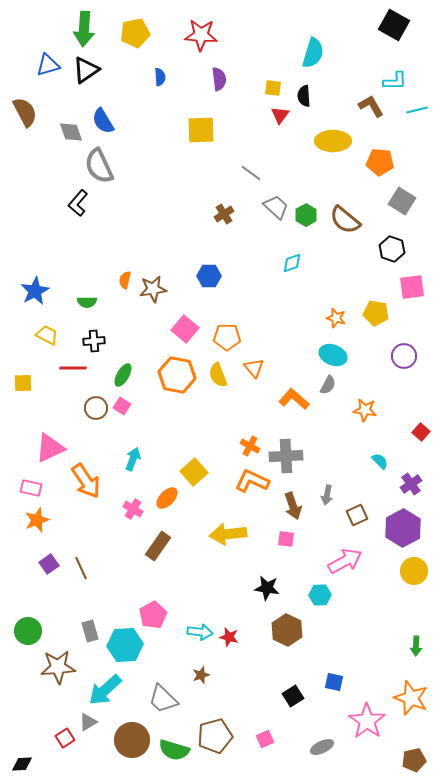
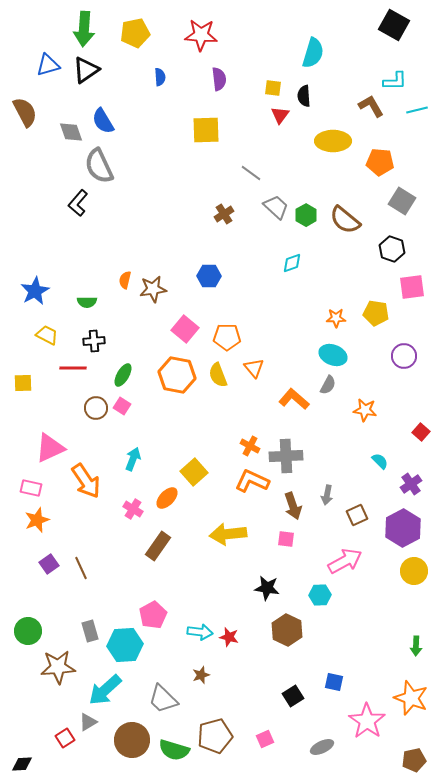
yellow square at (201, 130): moved 5 px right
orange star at (336, 318): rotated 18 degrees counterclockwise
